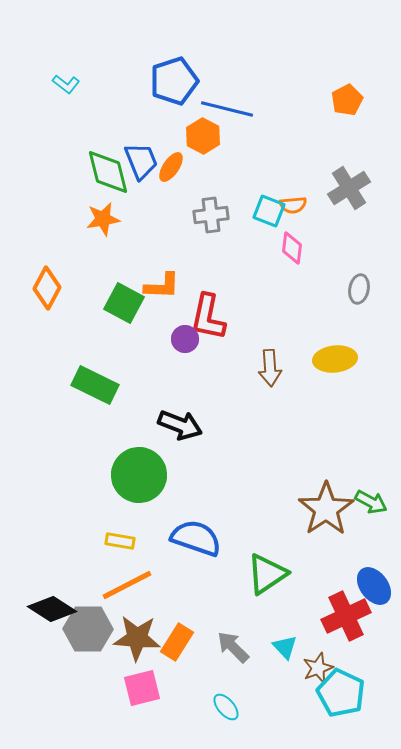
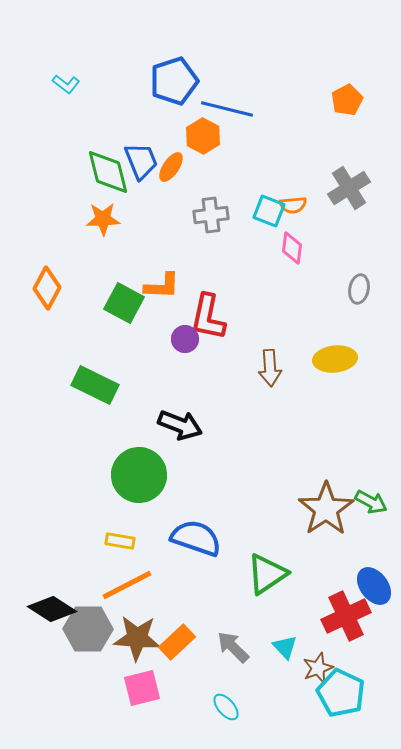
orange star at (103, 219): rotated 8 degrees clockwise
orange rectangle at (177, 642): rotated 15 degrees clockwise
